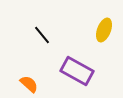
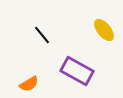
yellow ellipse: rotated 60 degrees counterclockwise
orange semicircle: rotated 108 degrees clockwise
